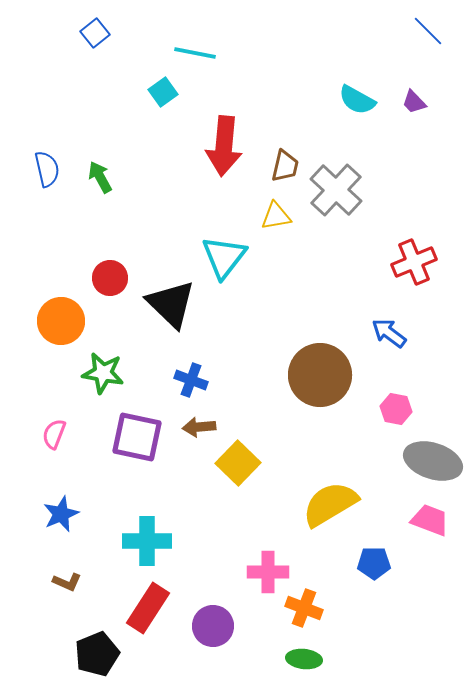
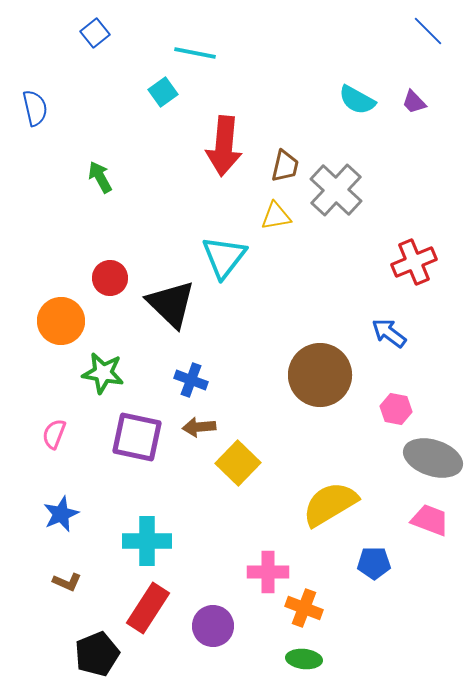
blue semicircle: moved 12 px left, 61 px up
gray ellipse: moved 3 px up
